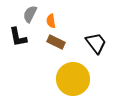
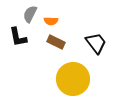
orange semicircle: rotated 80 degrees counterclockwise
